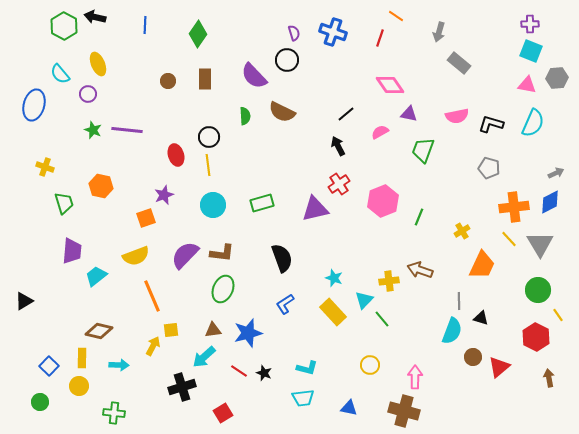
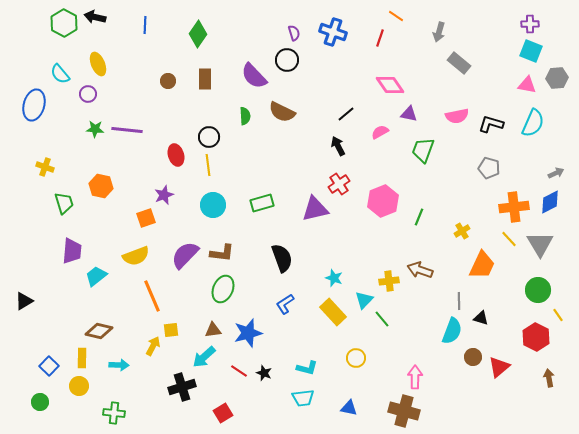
green hexagon at (64, 26): moved 3 px up
green star at (93, 130): moved 2 px right, 1 px up; rotated 18 degrees counterclockwise
yellow circle at (370, 365): moved 14 px left, 7 px up
